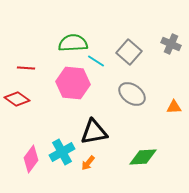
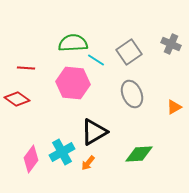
gray square: rotated 15 degrees clockwise
cyan line: moved 1 px up
gray ellipse: rotated 32 degrees clockwise
orange triangle: rotated 28 degrees counterclockwise
black triangle: rotated 20 degrees counterclockwise
green diamond: moved 4 px left, 3 px up
